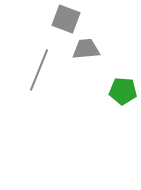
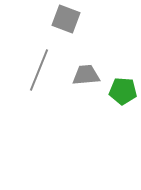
gray trapezoid: moved 26 px down
